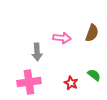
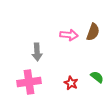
brown semicircle: moved 1 px right, 1 px up
pink arrow: moved 7 px right, 3 px up
green semicircle: moved 3 px right, 2 px down
